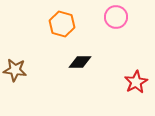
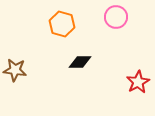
red star: moved 2 px right
